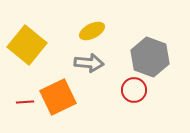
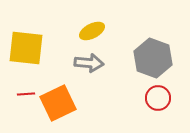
yellow square: moved 1 px left, 3 px down; rotated 33 degrees counterclockwise
gray hexagon: moved 3 px right, 1 px down
red circle: moved 24 px right, 8 px down
orange square: moved 6 px down
red line: moved 1 px right, 8 px up
